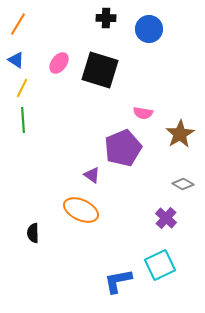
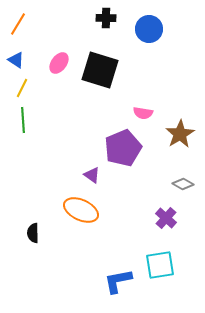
cyan square: rotated 16 degrees clockwise
